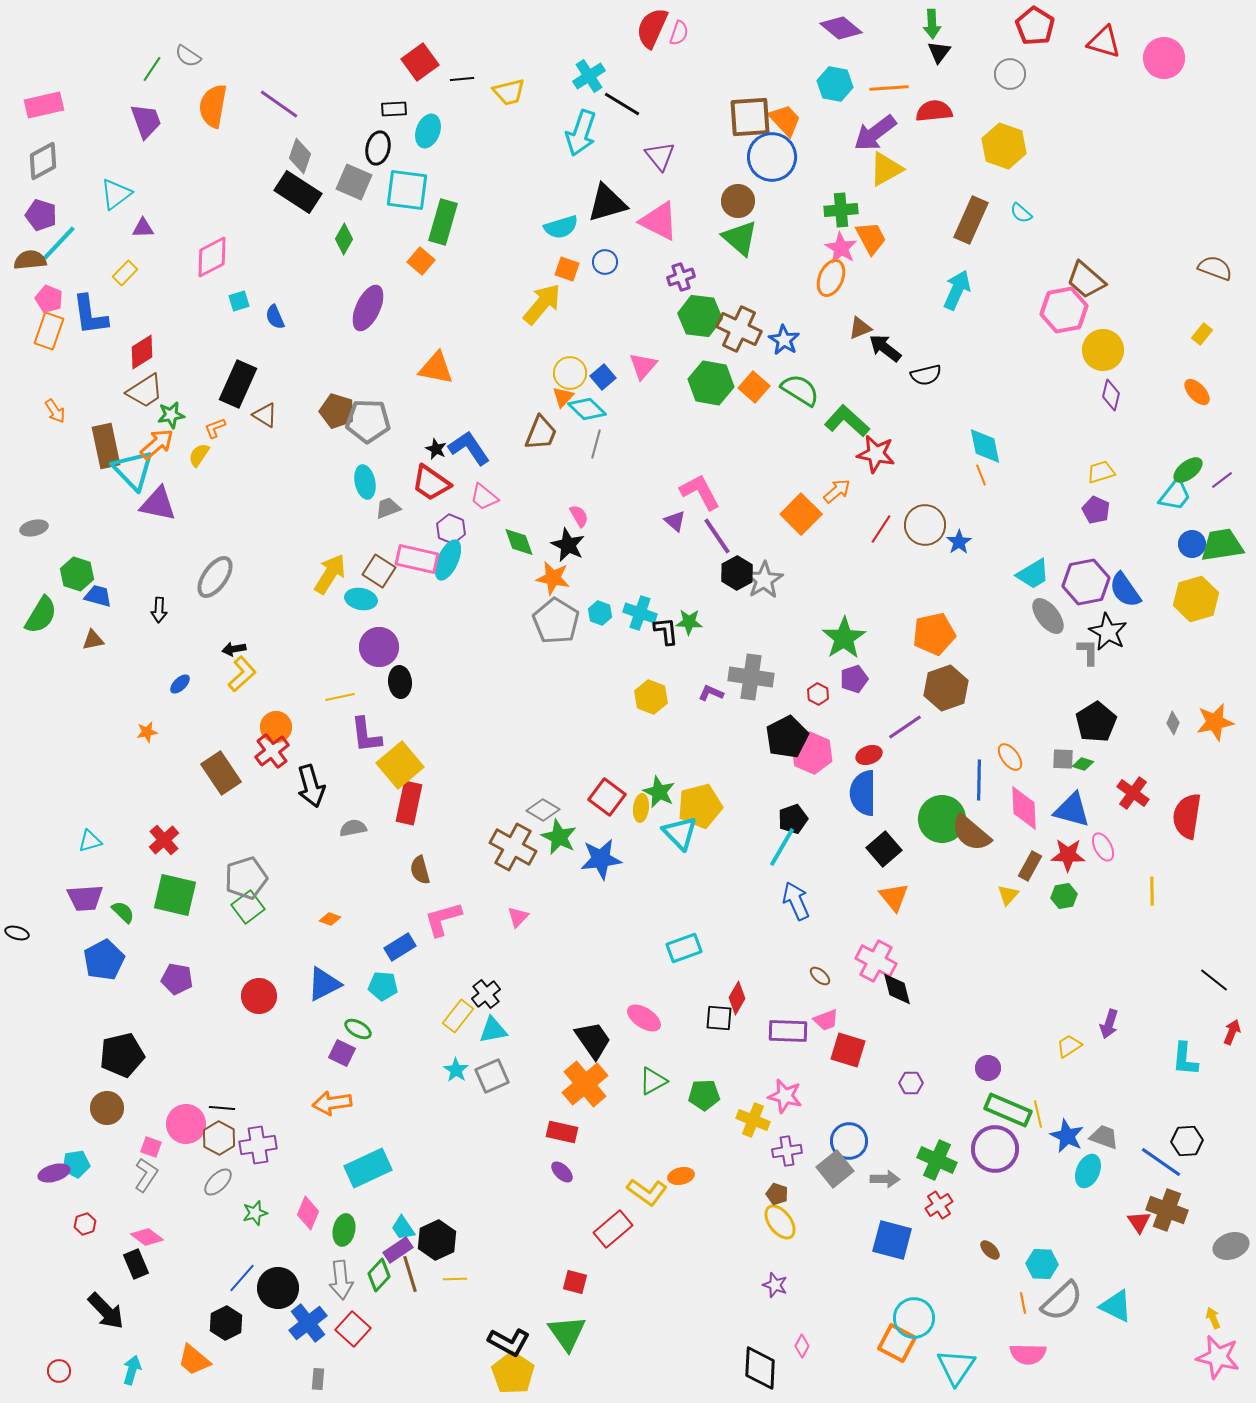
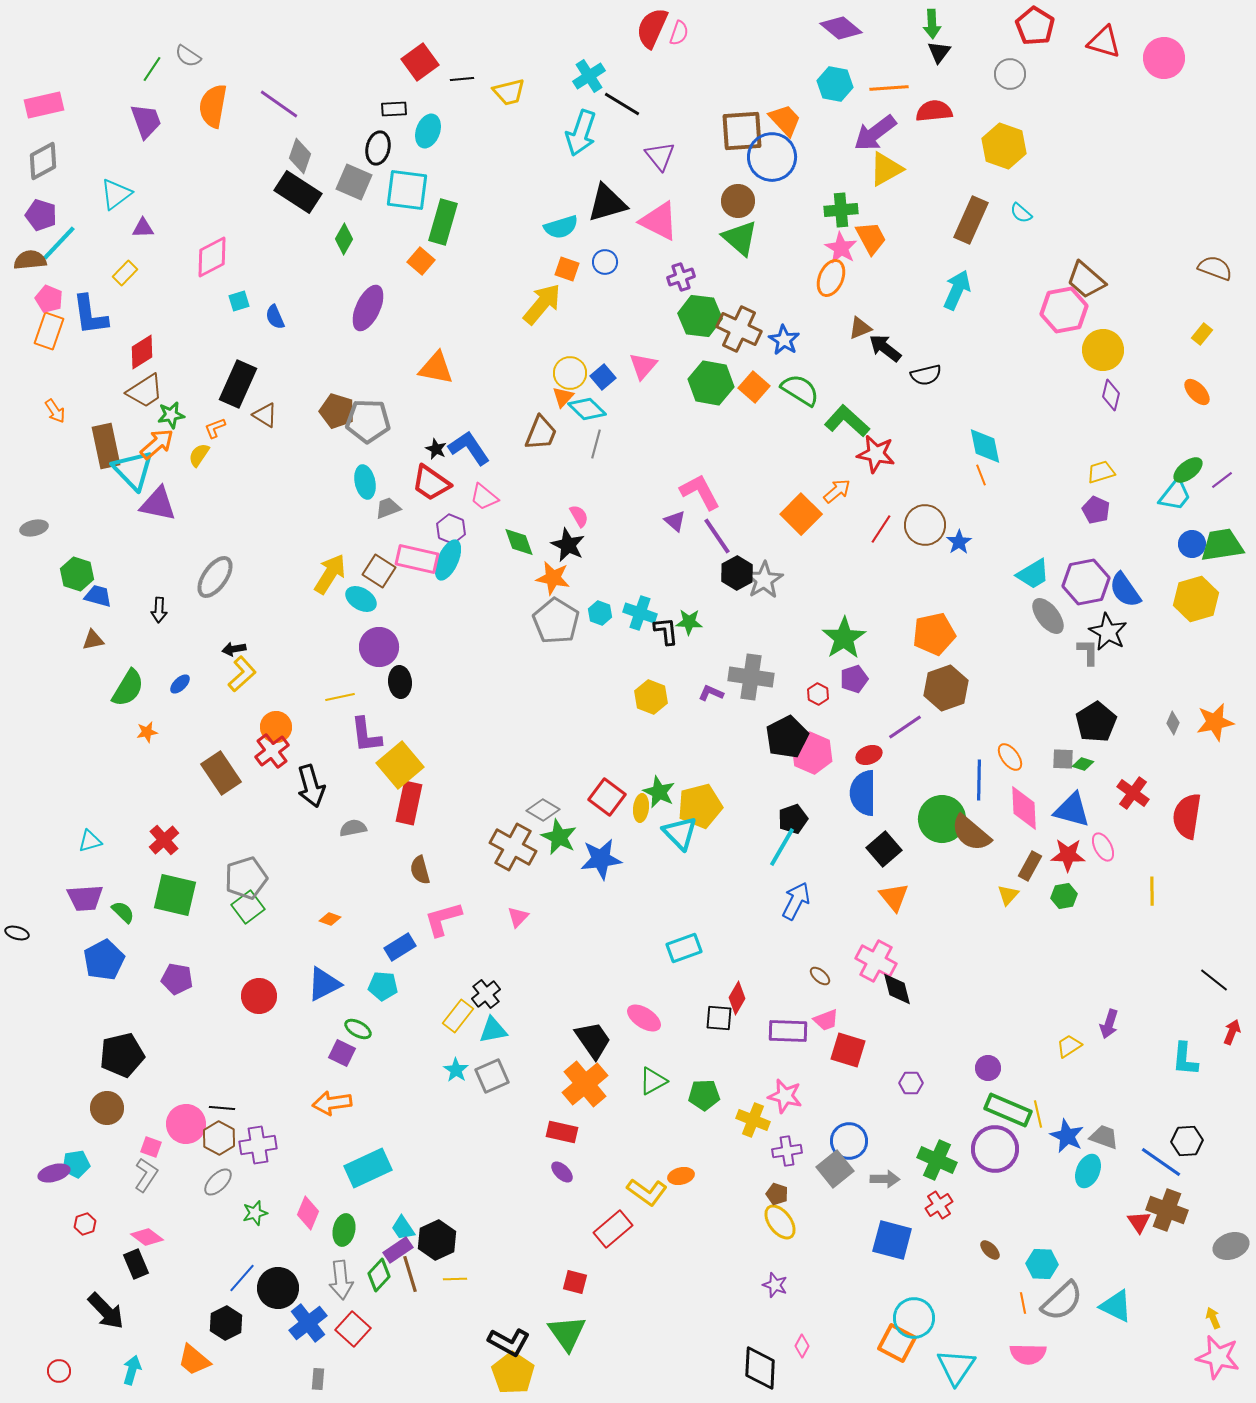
brown square at (750, 117): moved 8 px left, 14 px down
cyan ellipse at (361, 599): rotated 20 degrees clockwise
green semicircle at (41, 615): moved 87 px right, 73 px down
blue arrow at (796, 901): rotated 51 degrees clockwise
